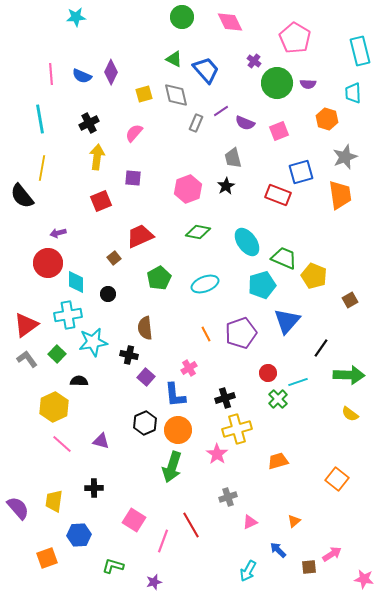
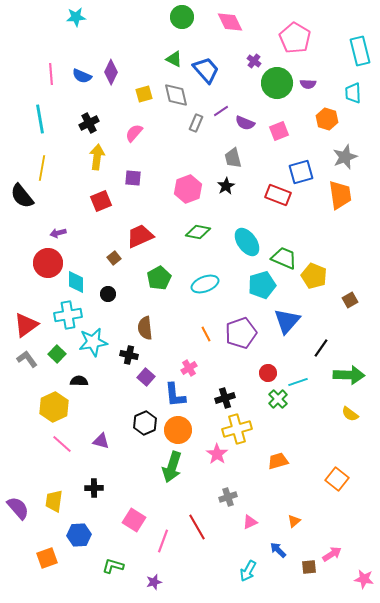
red line at (191, 525): moved 6 px right, 2 px down
